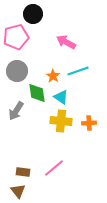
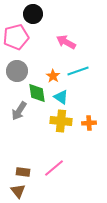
gray arrow: moved 3 px right
